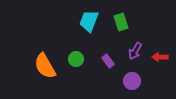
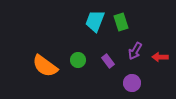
cyan trapezoid: moved 6 px right
green circle: moved 2 px right, 1 px down
orange semicircle: rotated 24 degrees counterclockwise
purple circle: moved 2 px down
